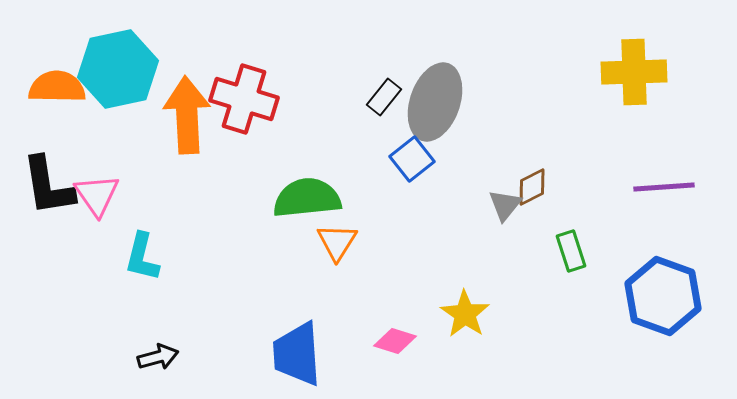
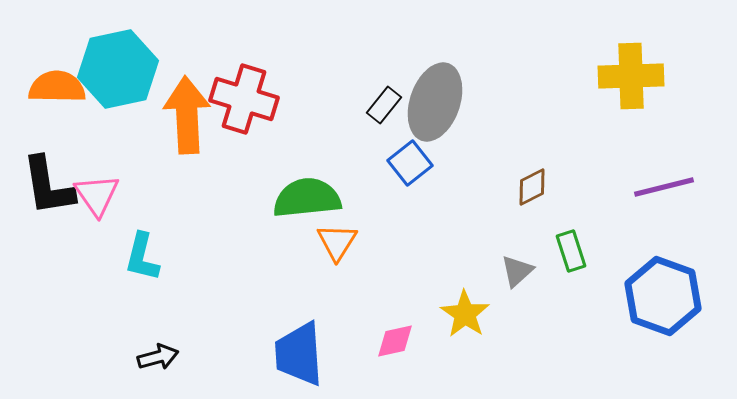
yellow cross: moved 3 px left, 4 px down
black rectangle: moved 8 px down
blue square: moved 2 px left, 4 px down
purple line: rotated 10 degrees counterclockwise
gray triangle: moved 12 px right, 66 px down; rotated 9 degrees clockwise
pink diamond: rotated 30 degrees counterclockwise
blue trapezoid: moved 2 px right
